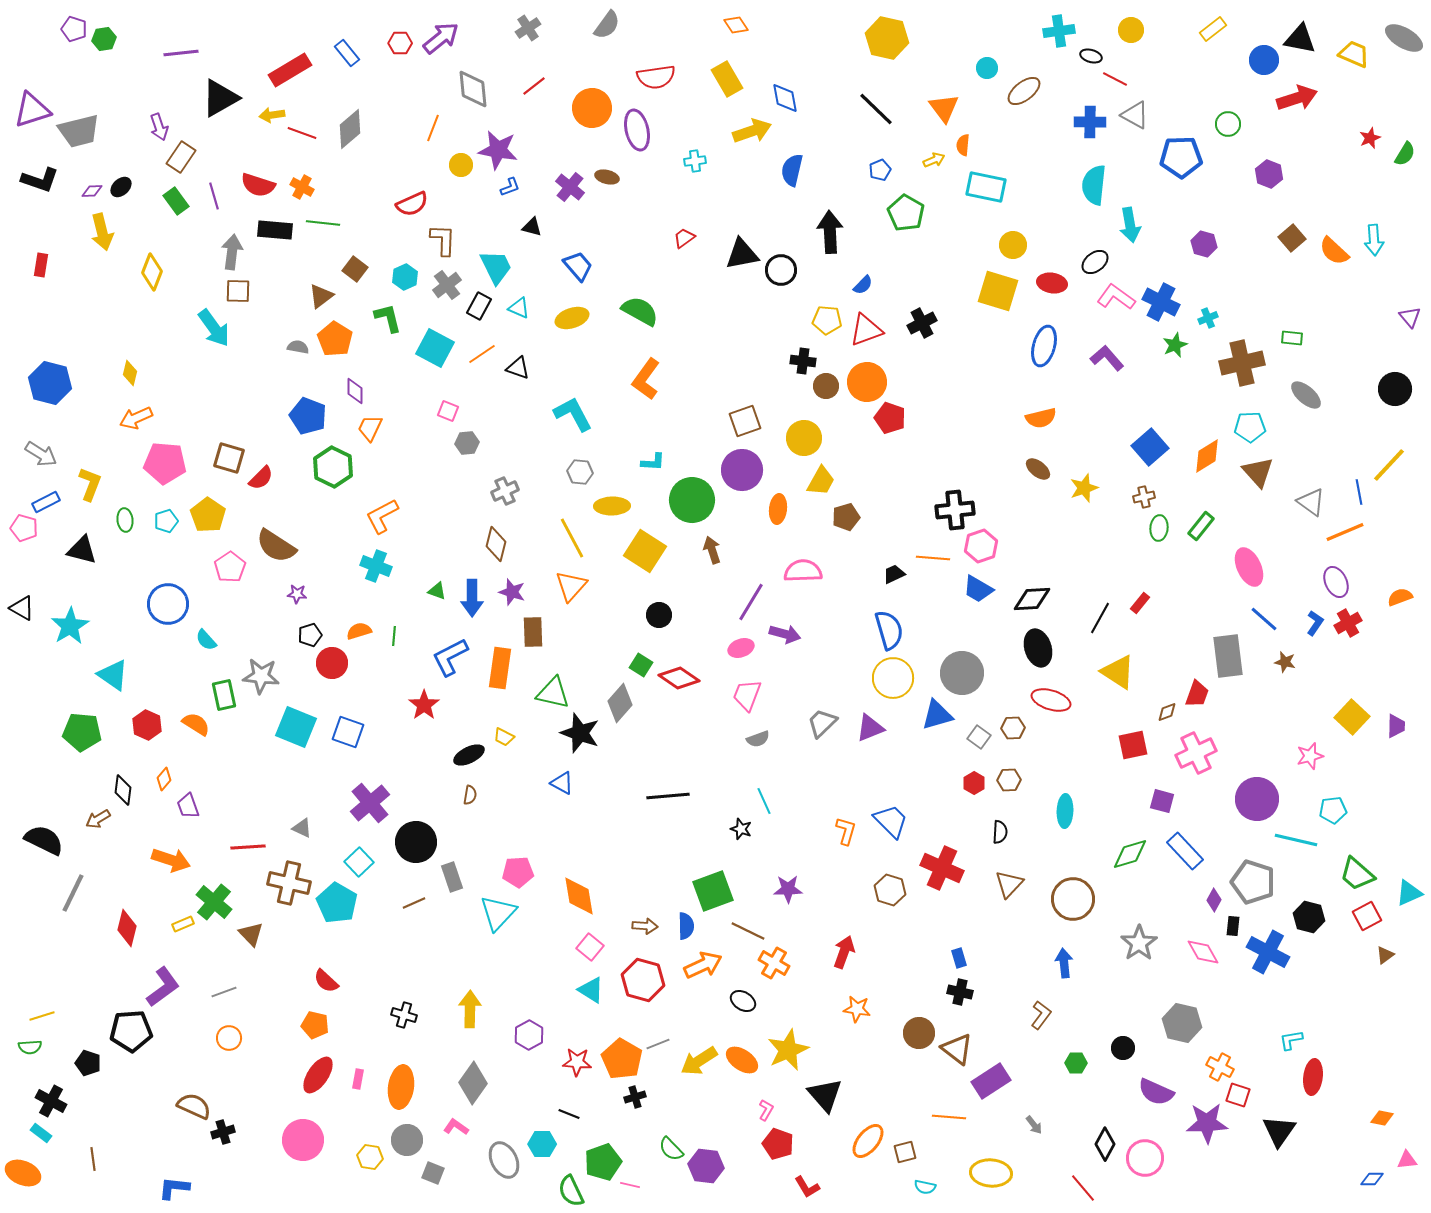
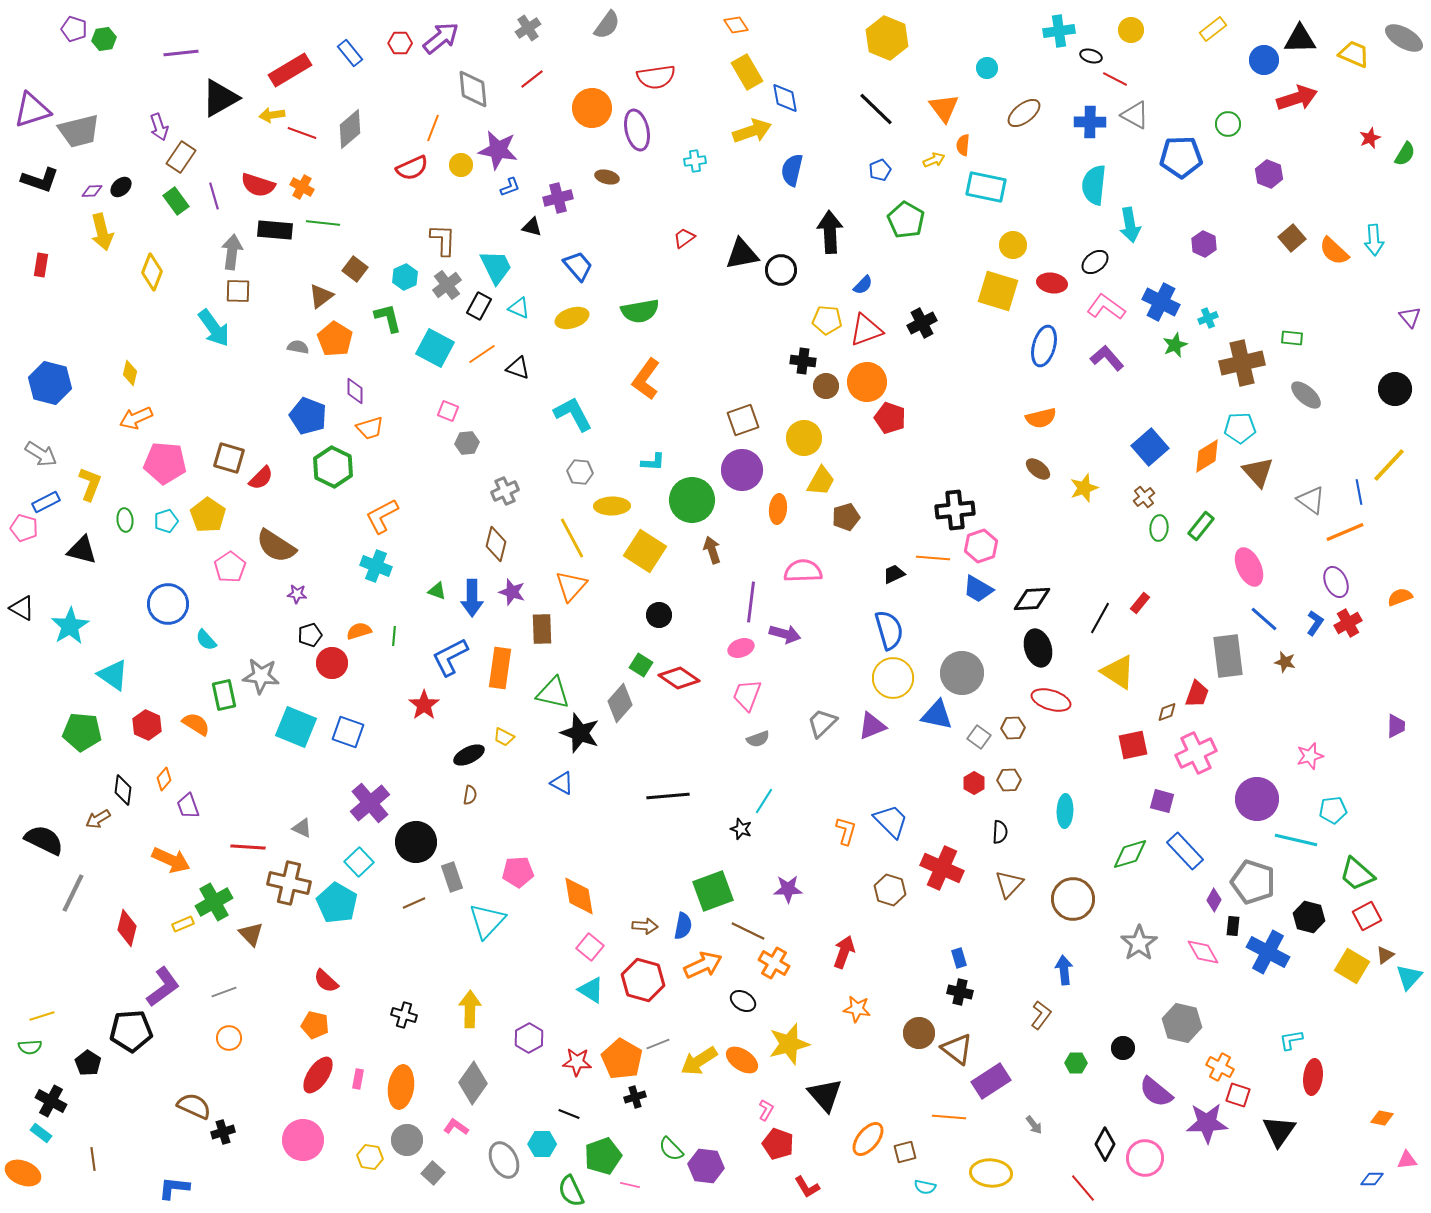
yellow hexagon at (887, 38): rotated 9 degrees clockwise
black triangle at (1300, 39): rotated 12 degrees counterclockwise
blue rectangle at (347, 53): moved 3 px right
yellow rectangle at (727, 79): moved 20 px right, 7 px up
red line at (534, 86): moved 2 px left, 7 px up
brown ellipse at (1024, 91): moved 22 px down
purple cross at (570, 187): moved 12 px left, 11 px down; rotated 36 degrees clockwise
red semicircle at (412, 204): moved 36 px up
green pentagon at (906, 213): moved 7 px down
purple hexagon at (1204, 244): rotated 10 degrees clockwise
pink L-shape at (1116, 297): moved 10 px left, 10 px down
green semicircle at (640, 311): rotated 141 degrees clockwise
brown square at (745, 421): moved 2 px left, 1 px up
cyan pentagon at (1250, 427): moved 10 px left, 1 px down
orange trapezoid at (370, 428): rotated 132 degrees counterclockwise
brown cross at (1144, 497): rotated 25 degrees counterclockwise
gray triangle at (1311, 502): moved 2 px up
purple line at (751, 602): rotated 24 degrees counterclockwise
brown rectangle at (533, 632): moved 9 px right, 3 px up
blue triangle at (937, 715): rotated 28 degrees clockwise
yellow square at (1352, 717): moved 249 px down; rotated 12 degrees counterclockwise
purple triangle at (870, 728): moved 2 px right, 2 px up
cyan line at (764, 801): rotated 56 degrees clockwise
red line at (248, 847): rotated 8 degrees clockwise
orange arrow at (171, 860): rotated 6 degrees clockwise
cyan triangle at (1409, 893): moved 84 px down; rotated 24 degrees counterclockwise
green cross at (214, 902): rotated 21 degrees clockwise
cyan triangle at (498, 913): moved 11 px left, 8 px down
blue semicircle at (686, 926): moved 3 px left; rotated 12 degrees clockwise
blue arrow at (1064, 963): moved 7 px down
purple hexagon at (529, 1035): moved 3 px down
yellow star at (788, 1050): moved 1 px right, 6 px up; rotated 9 degrees clockwise
black pentagon at (88, 1063): rotated 15 degrees clockwise
purple semicircle at (1156, 1092): rotated 15 degrees clockwise
orange ellipse at (868, 1141): moved 2 px up
green pentagon at (603, 1162): moved 6 px up
gray square at (433, 1173): rotated 20 degrees clockwise
